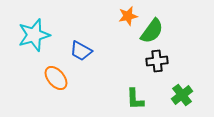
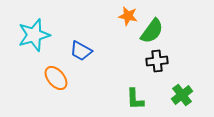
orange star: rotated 24 degrees clockwise
